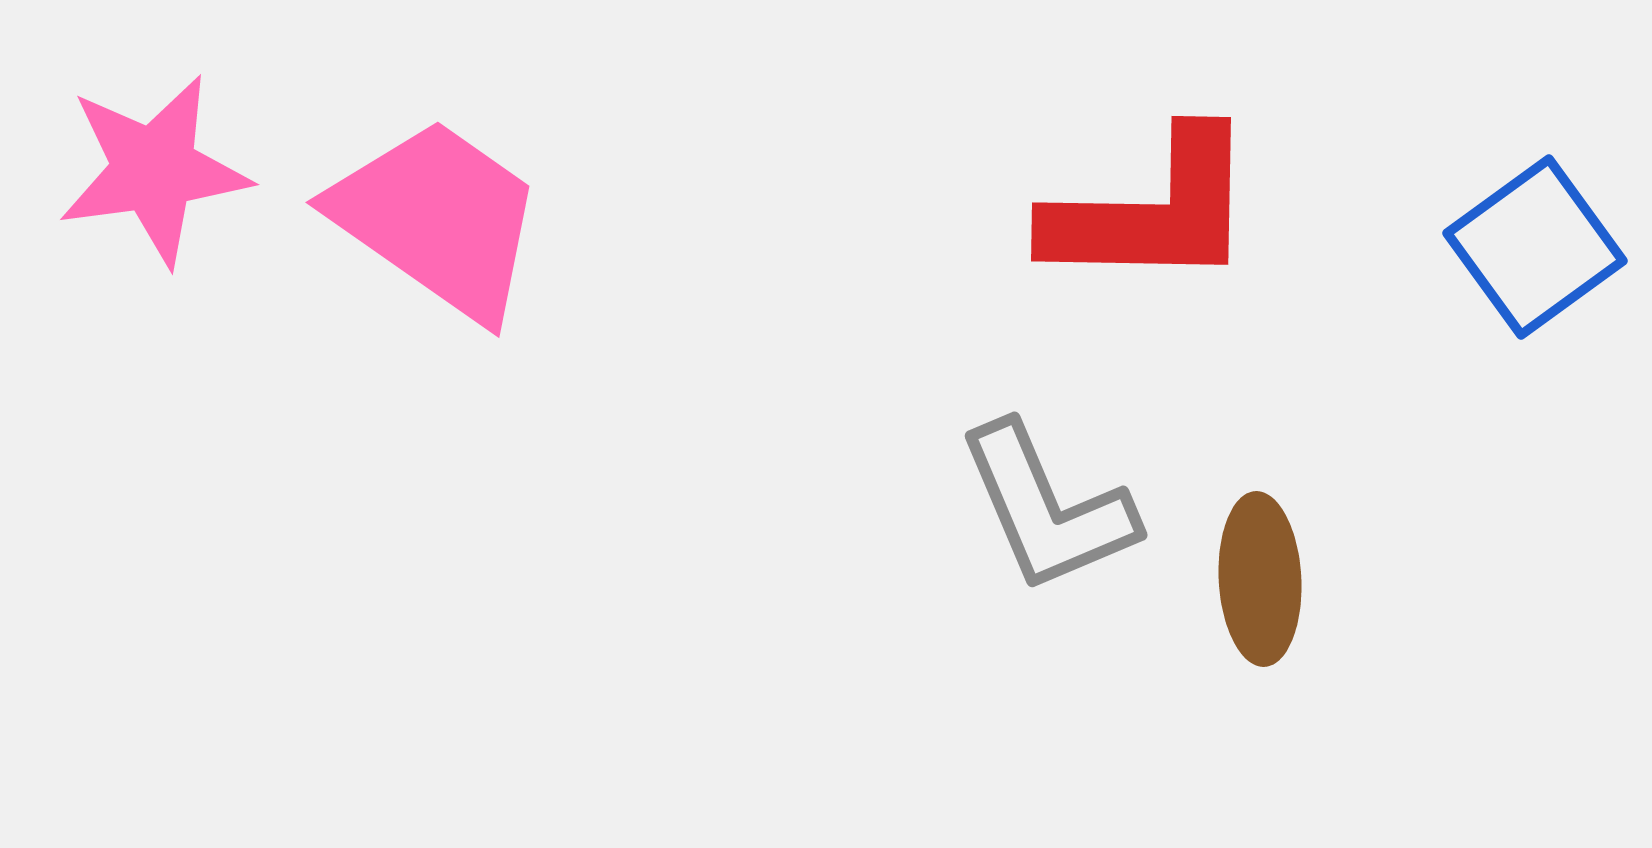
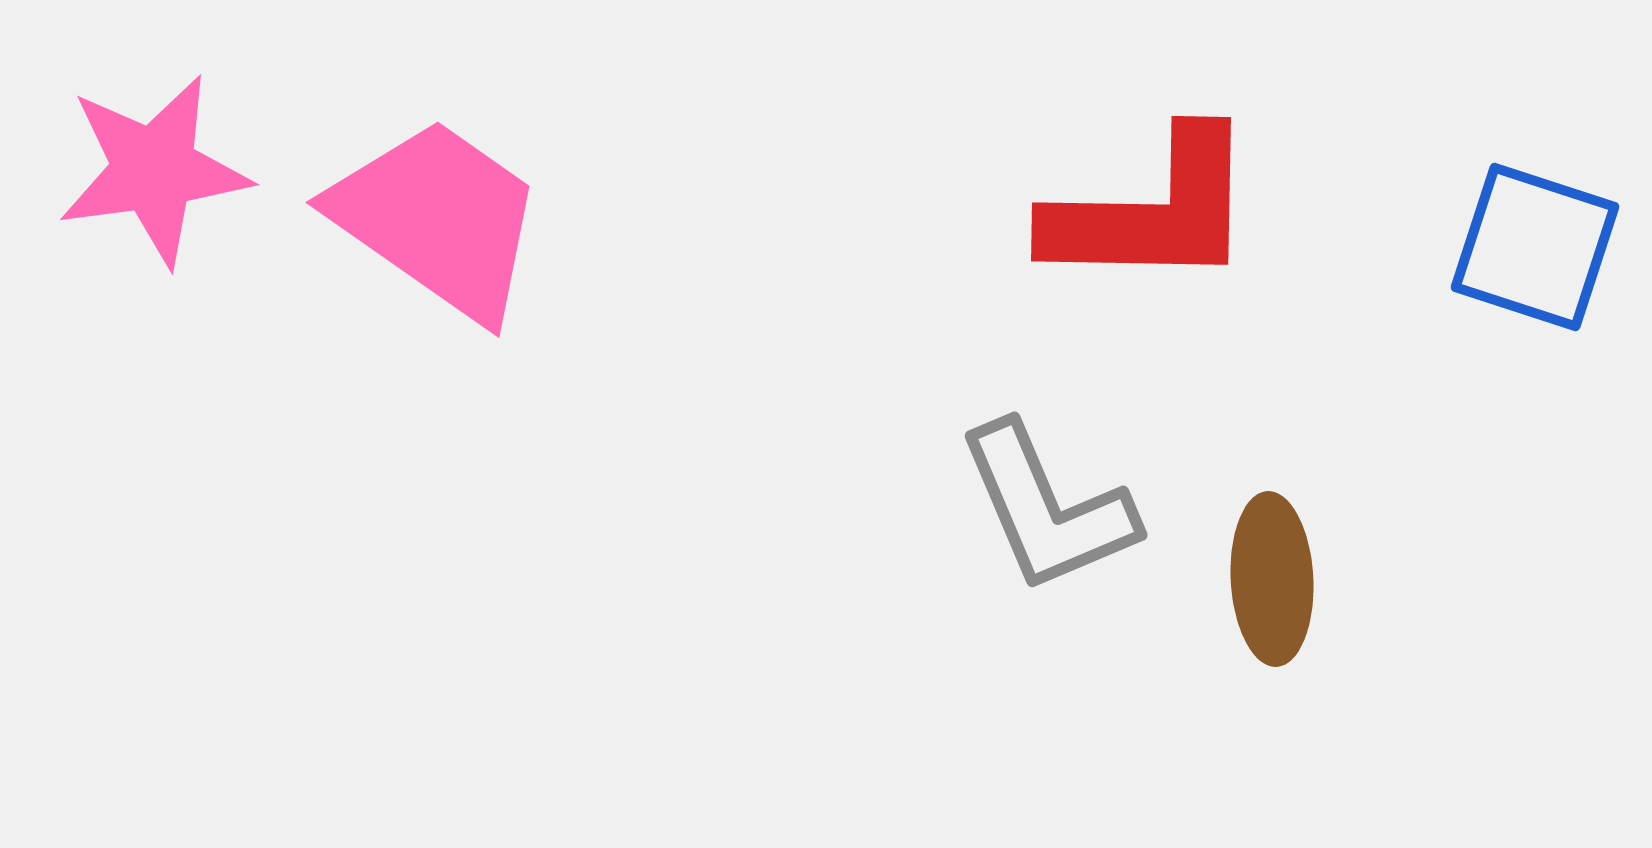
blue square: rotated 36 degrees counterclockwise
brown ellipse: moved 12 px right
